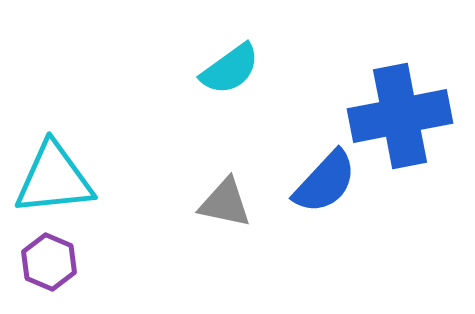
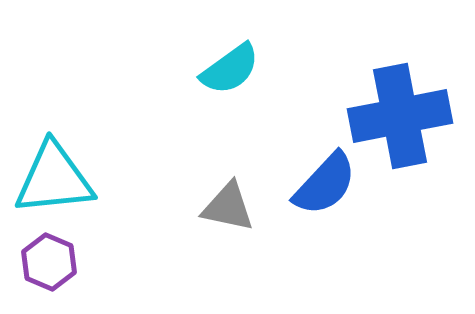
blue semicircle: moved 2 px down
gray triangle: moved 3 px right, 4 px down
